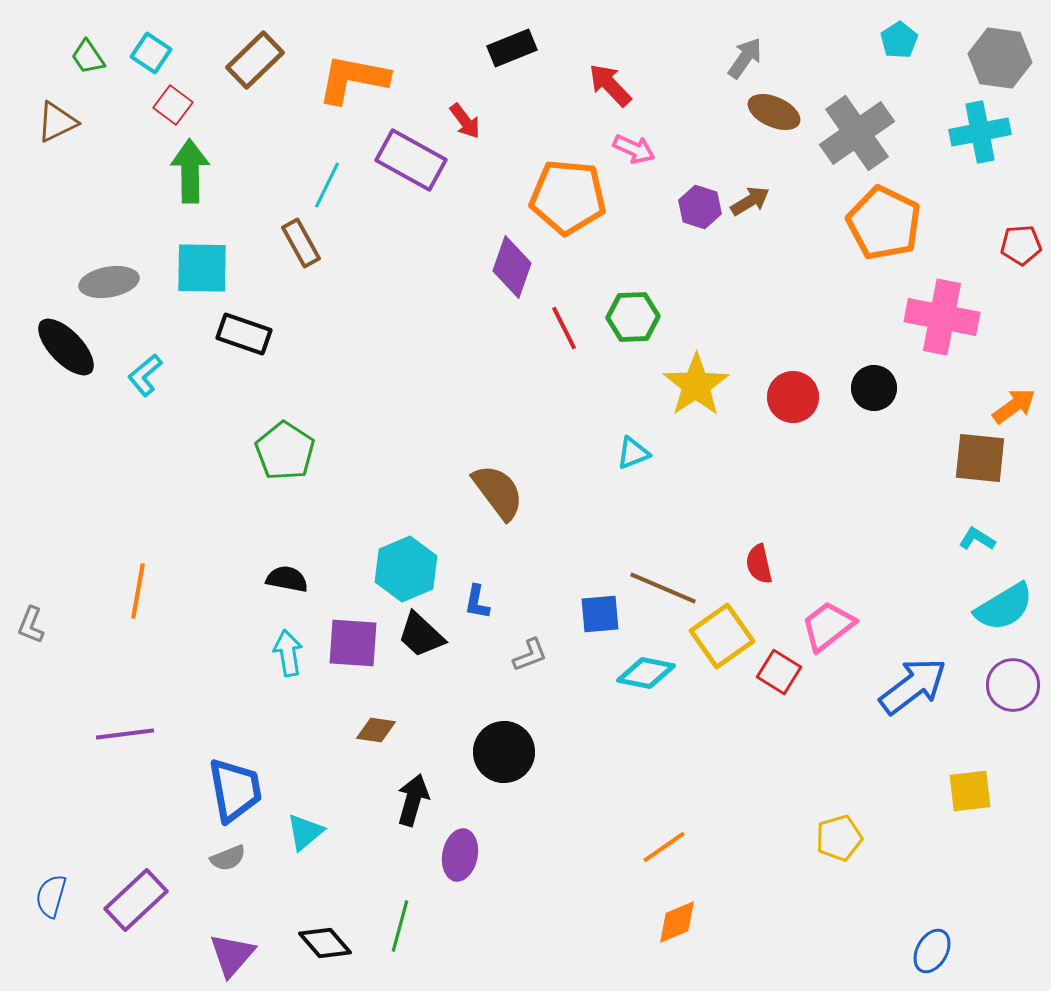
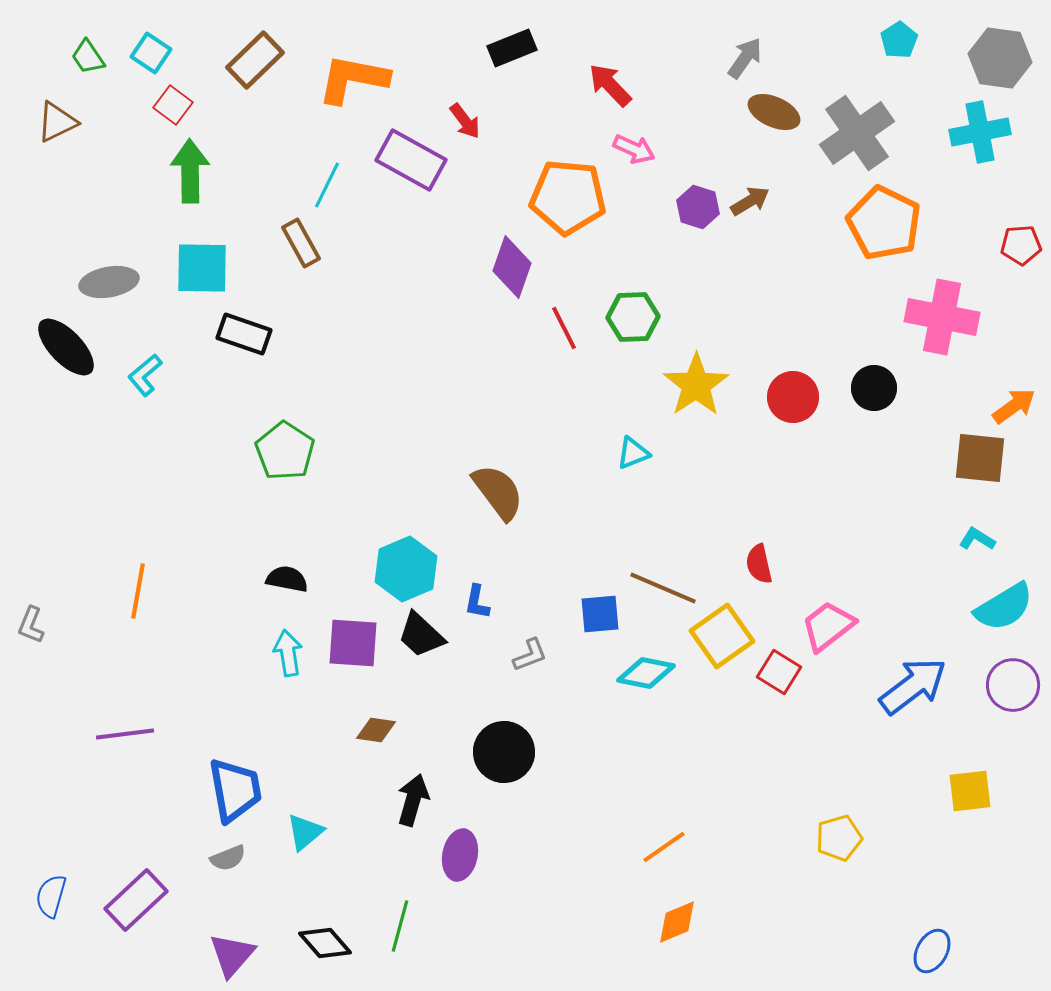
purple hexagon at (700, 207): moved 2 px left
